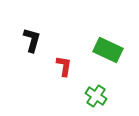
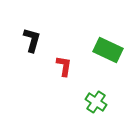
green cross: moved 6 px down
